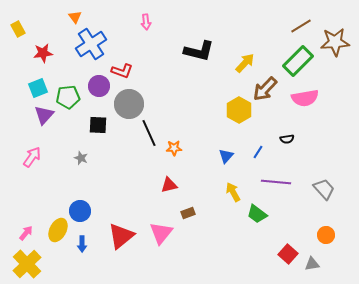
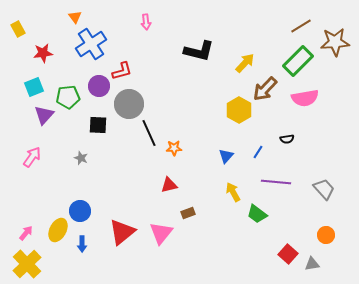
red L-shape at (122, 71): rotated 35 degrees counterclockwise
cyan square at (38, 88): moved 4 px left, 1 px up
red triangle at (121, 236): moved 1 px right, 4 px up
